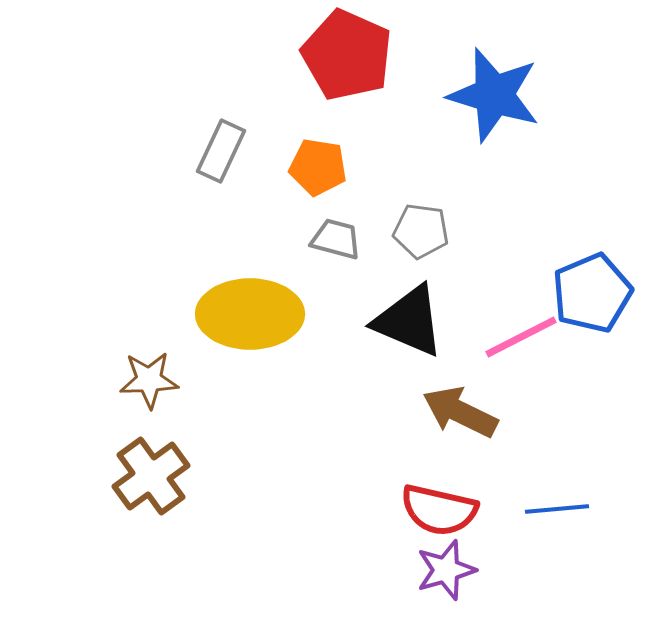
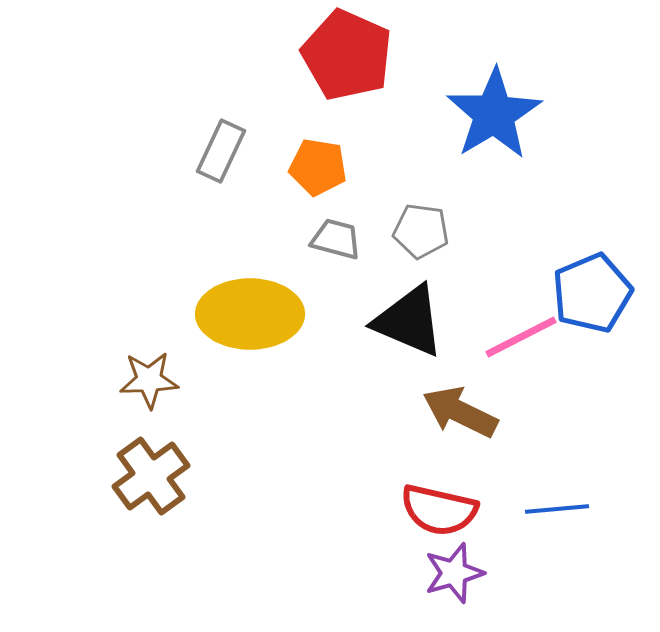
blue star: moved 19 px down; rotated 24 degrees clockwise
purple star: moved 8 px right, 3 px down
